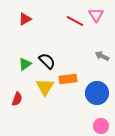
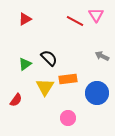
black semicircle: moved 2 px right, 3 px up
red semicircle: moved 1 px left, 1 px down; rotated 16 degrees clockwise
pink circle: moved 33 px left, 8 px up
